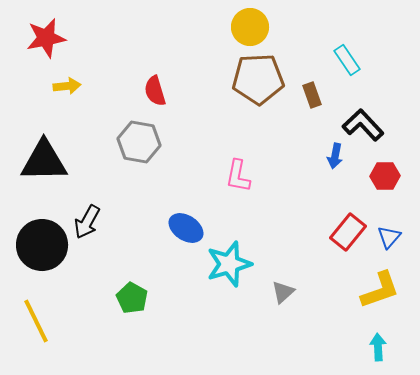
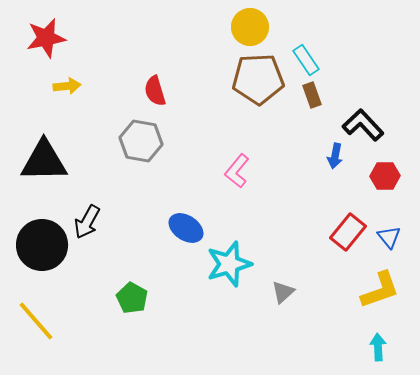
cyan rectangle: moved 41 px left
gray hexagon: moved 2 px right, 1 px up
pink L-shape: moved 1 px left, 5 px up; rotated 28 degrees clockwise
blue triangle: rotated 20 degrees counterclockwise
yellow line: rotated 15 degrees counterclockwise
